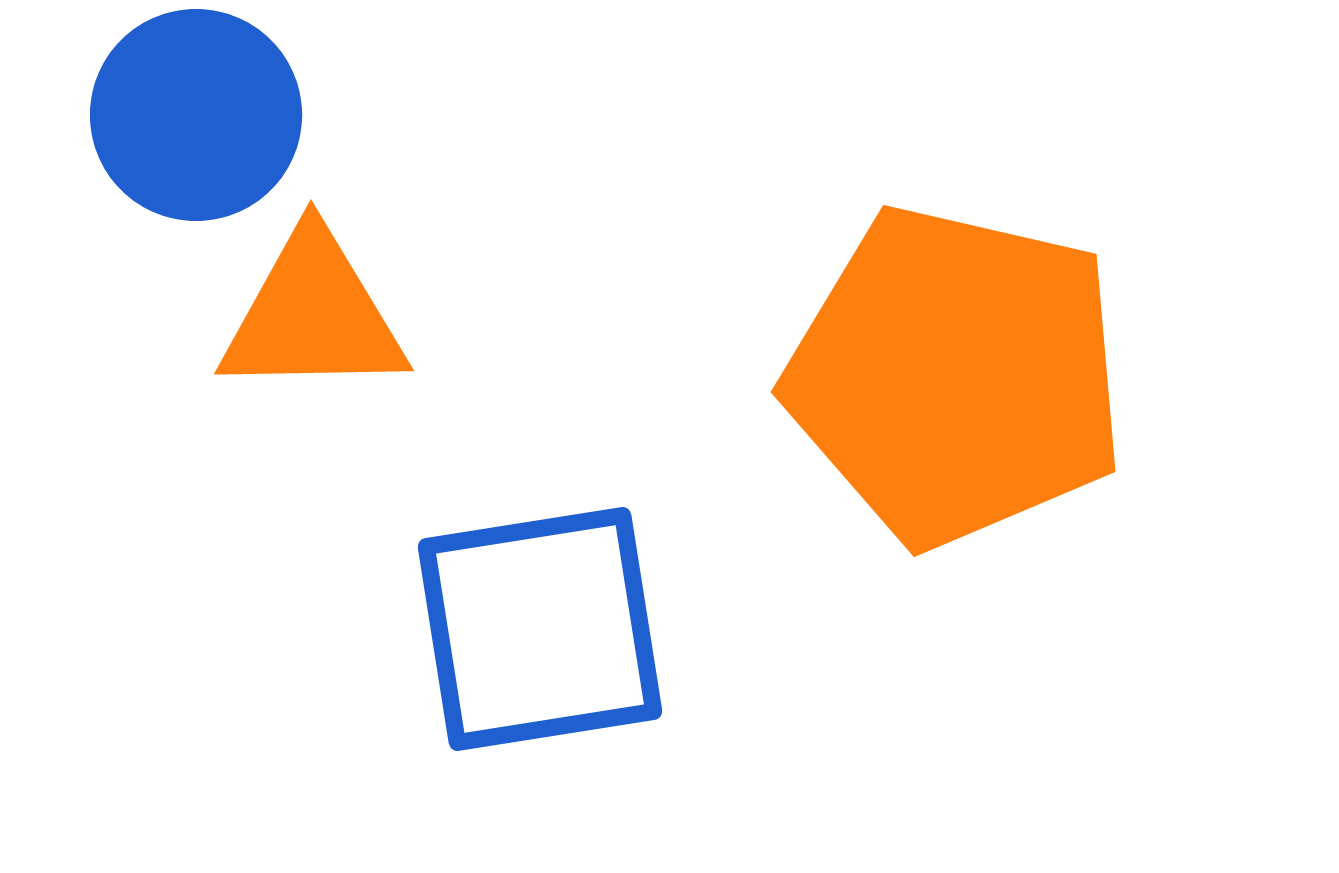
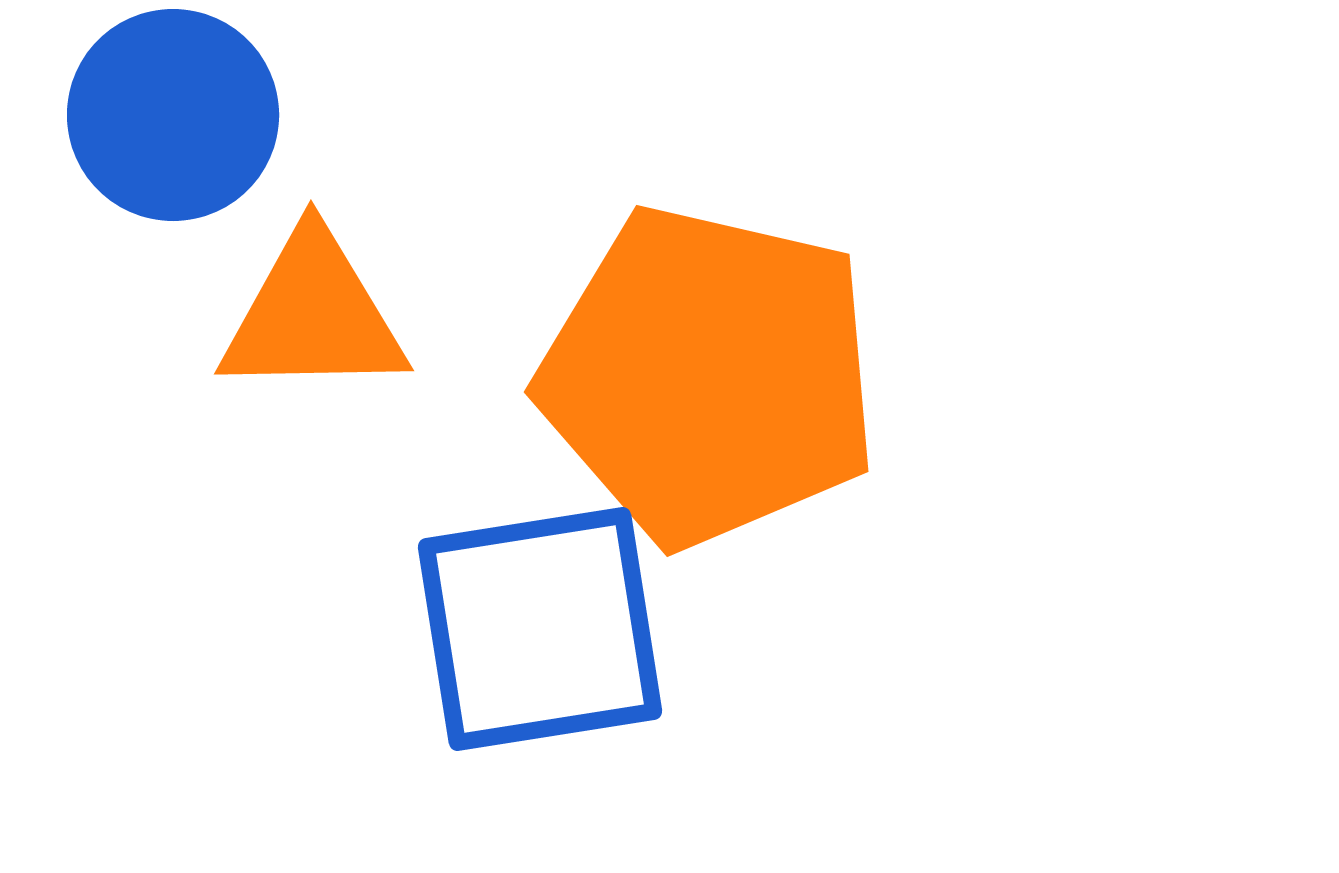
blue circle: moved 23 px left
orange pentagon: moved 247 px left
